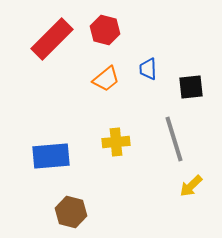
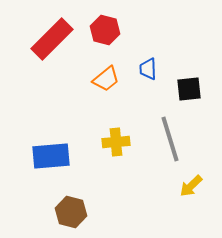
black square: moved 2 px left, 2 px down
gray line: moved 4 px left
